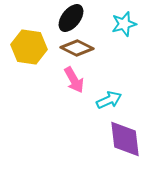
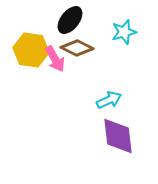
black ellipse: moved 1 px left, 2 px down
cyan star: moved 8 px down
yellow hexagon: moved 2 px right, 3 px down
pink arrow: moved 19 px left, 21 px up
purple diamond: moved 7 px left, 3 px up
